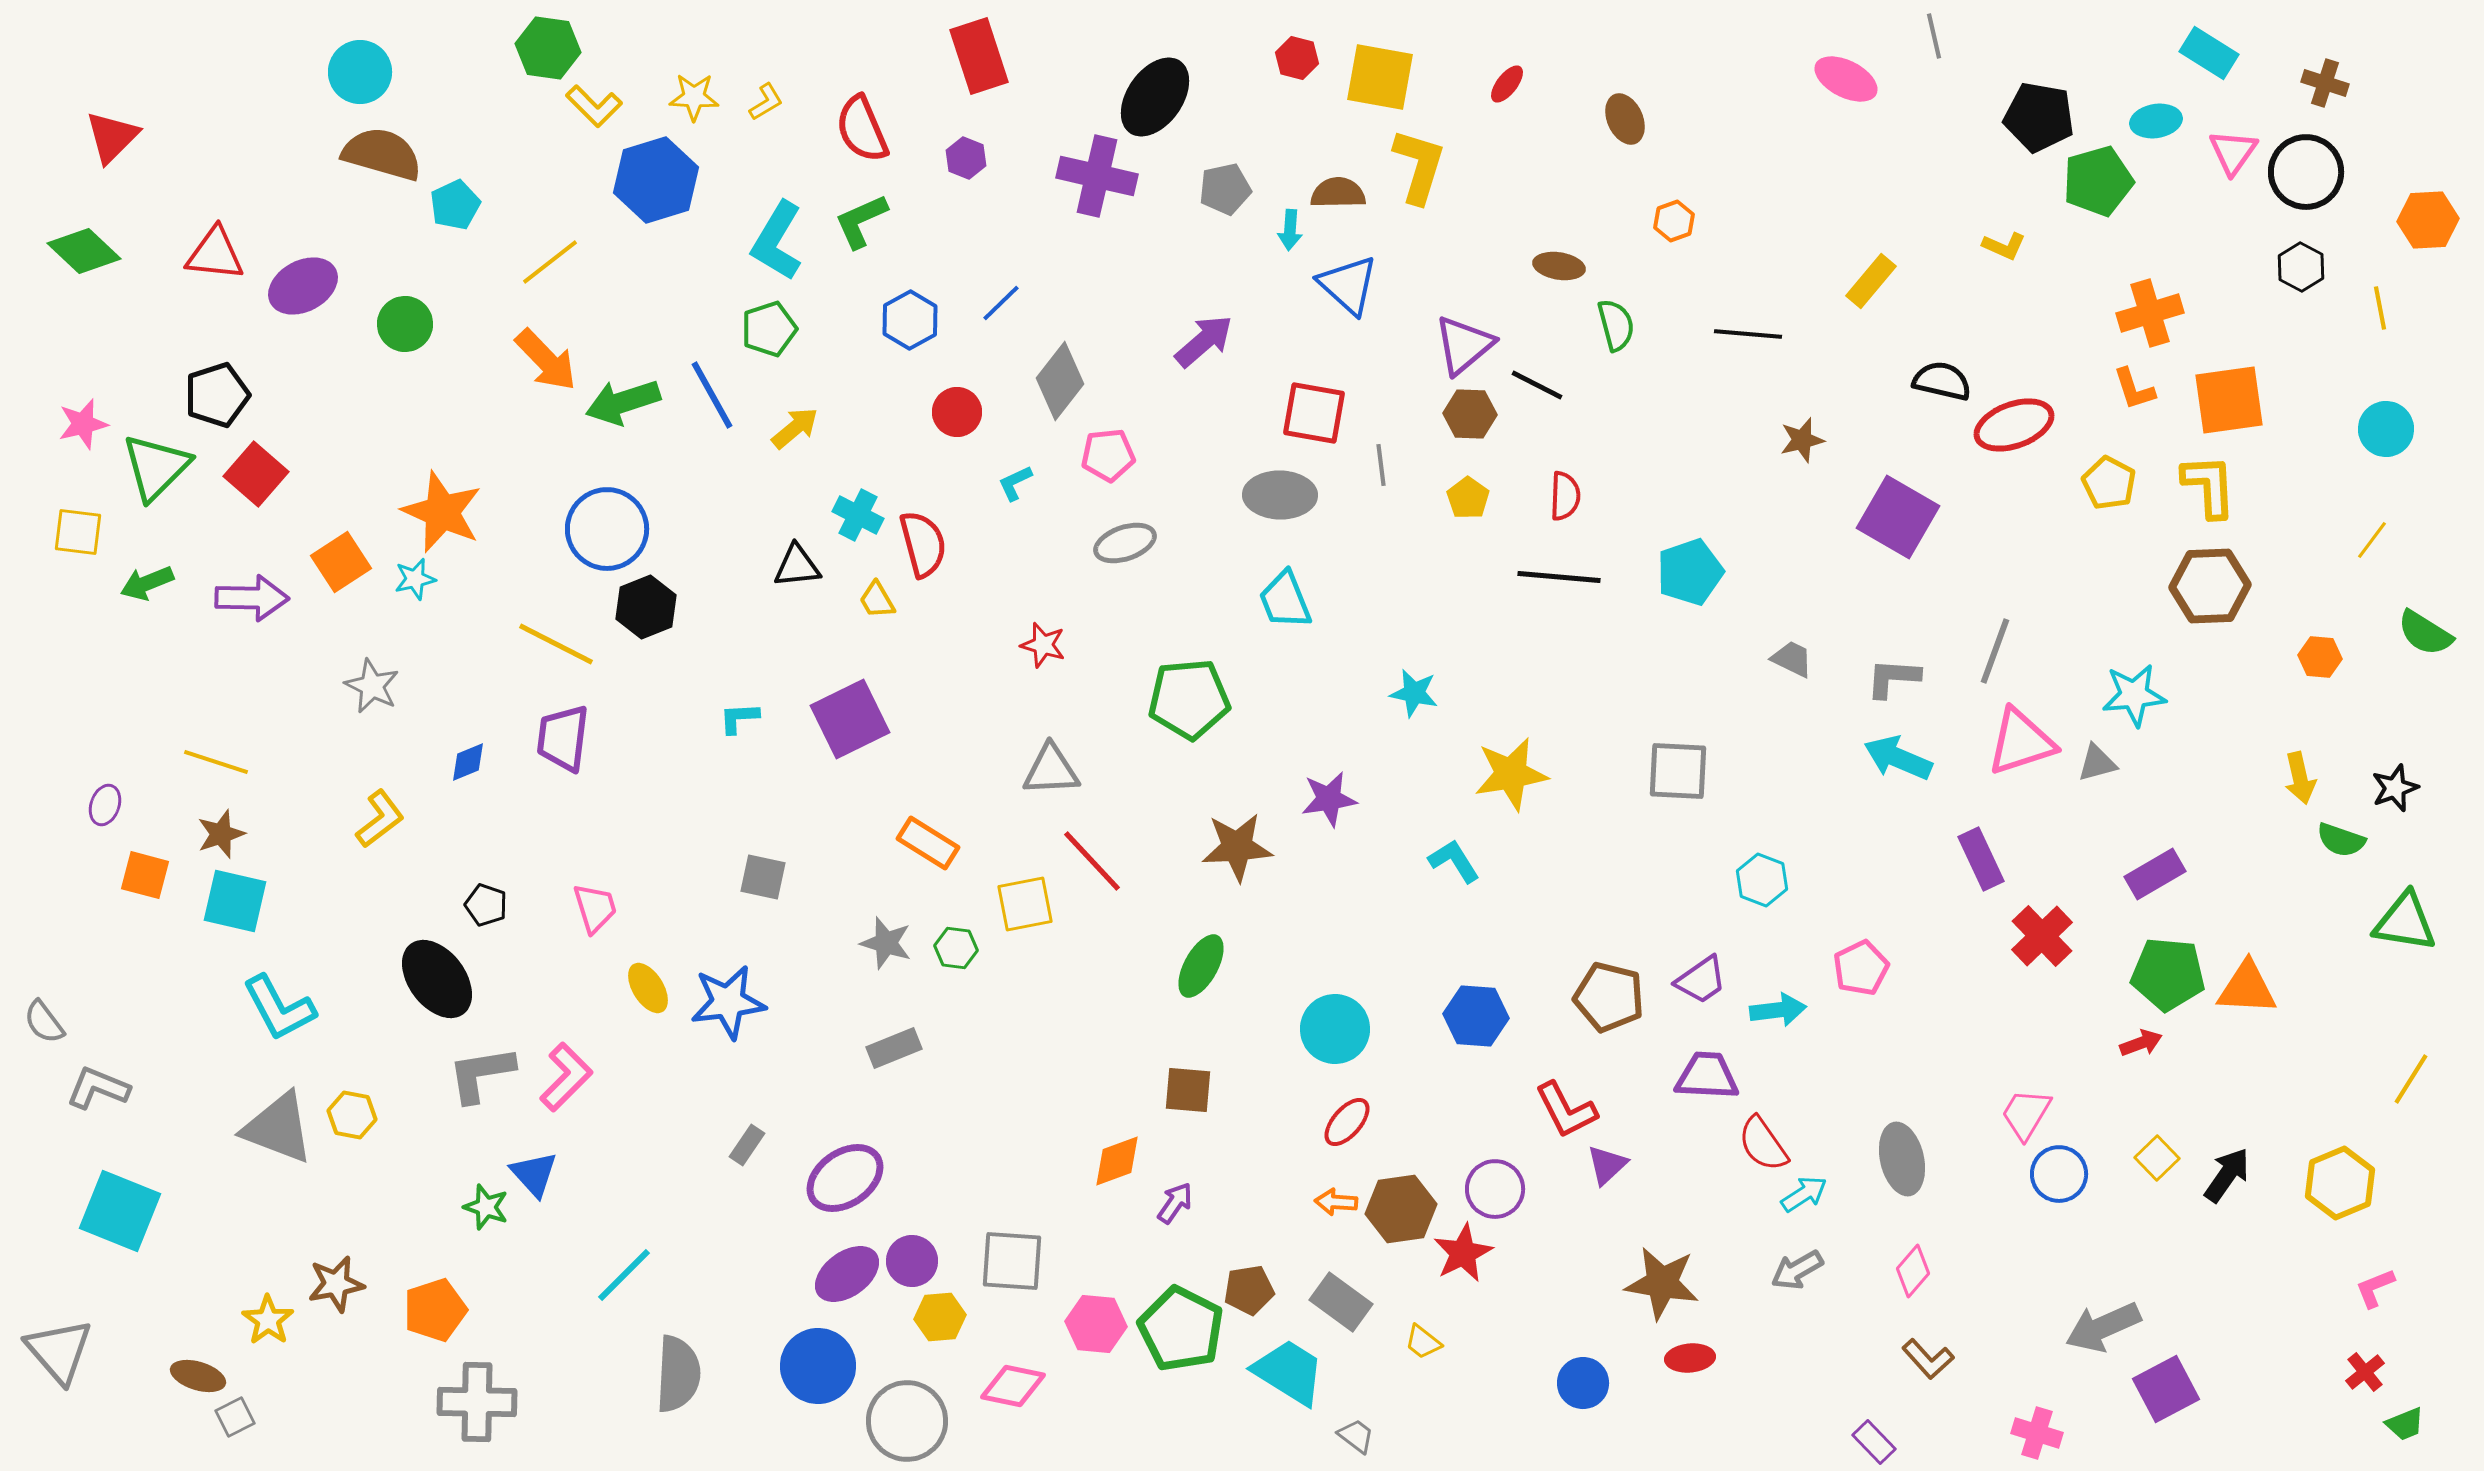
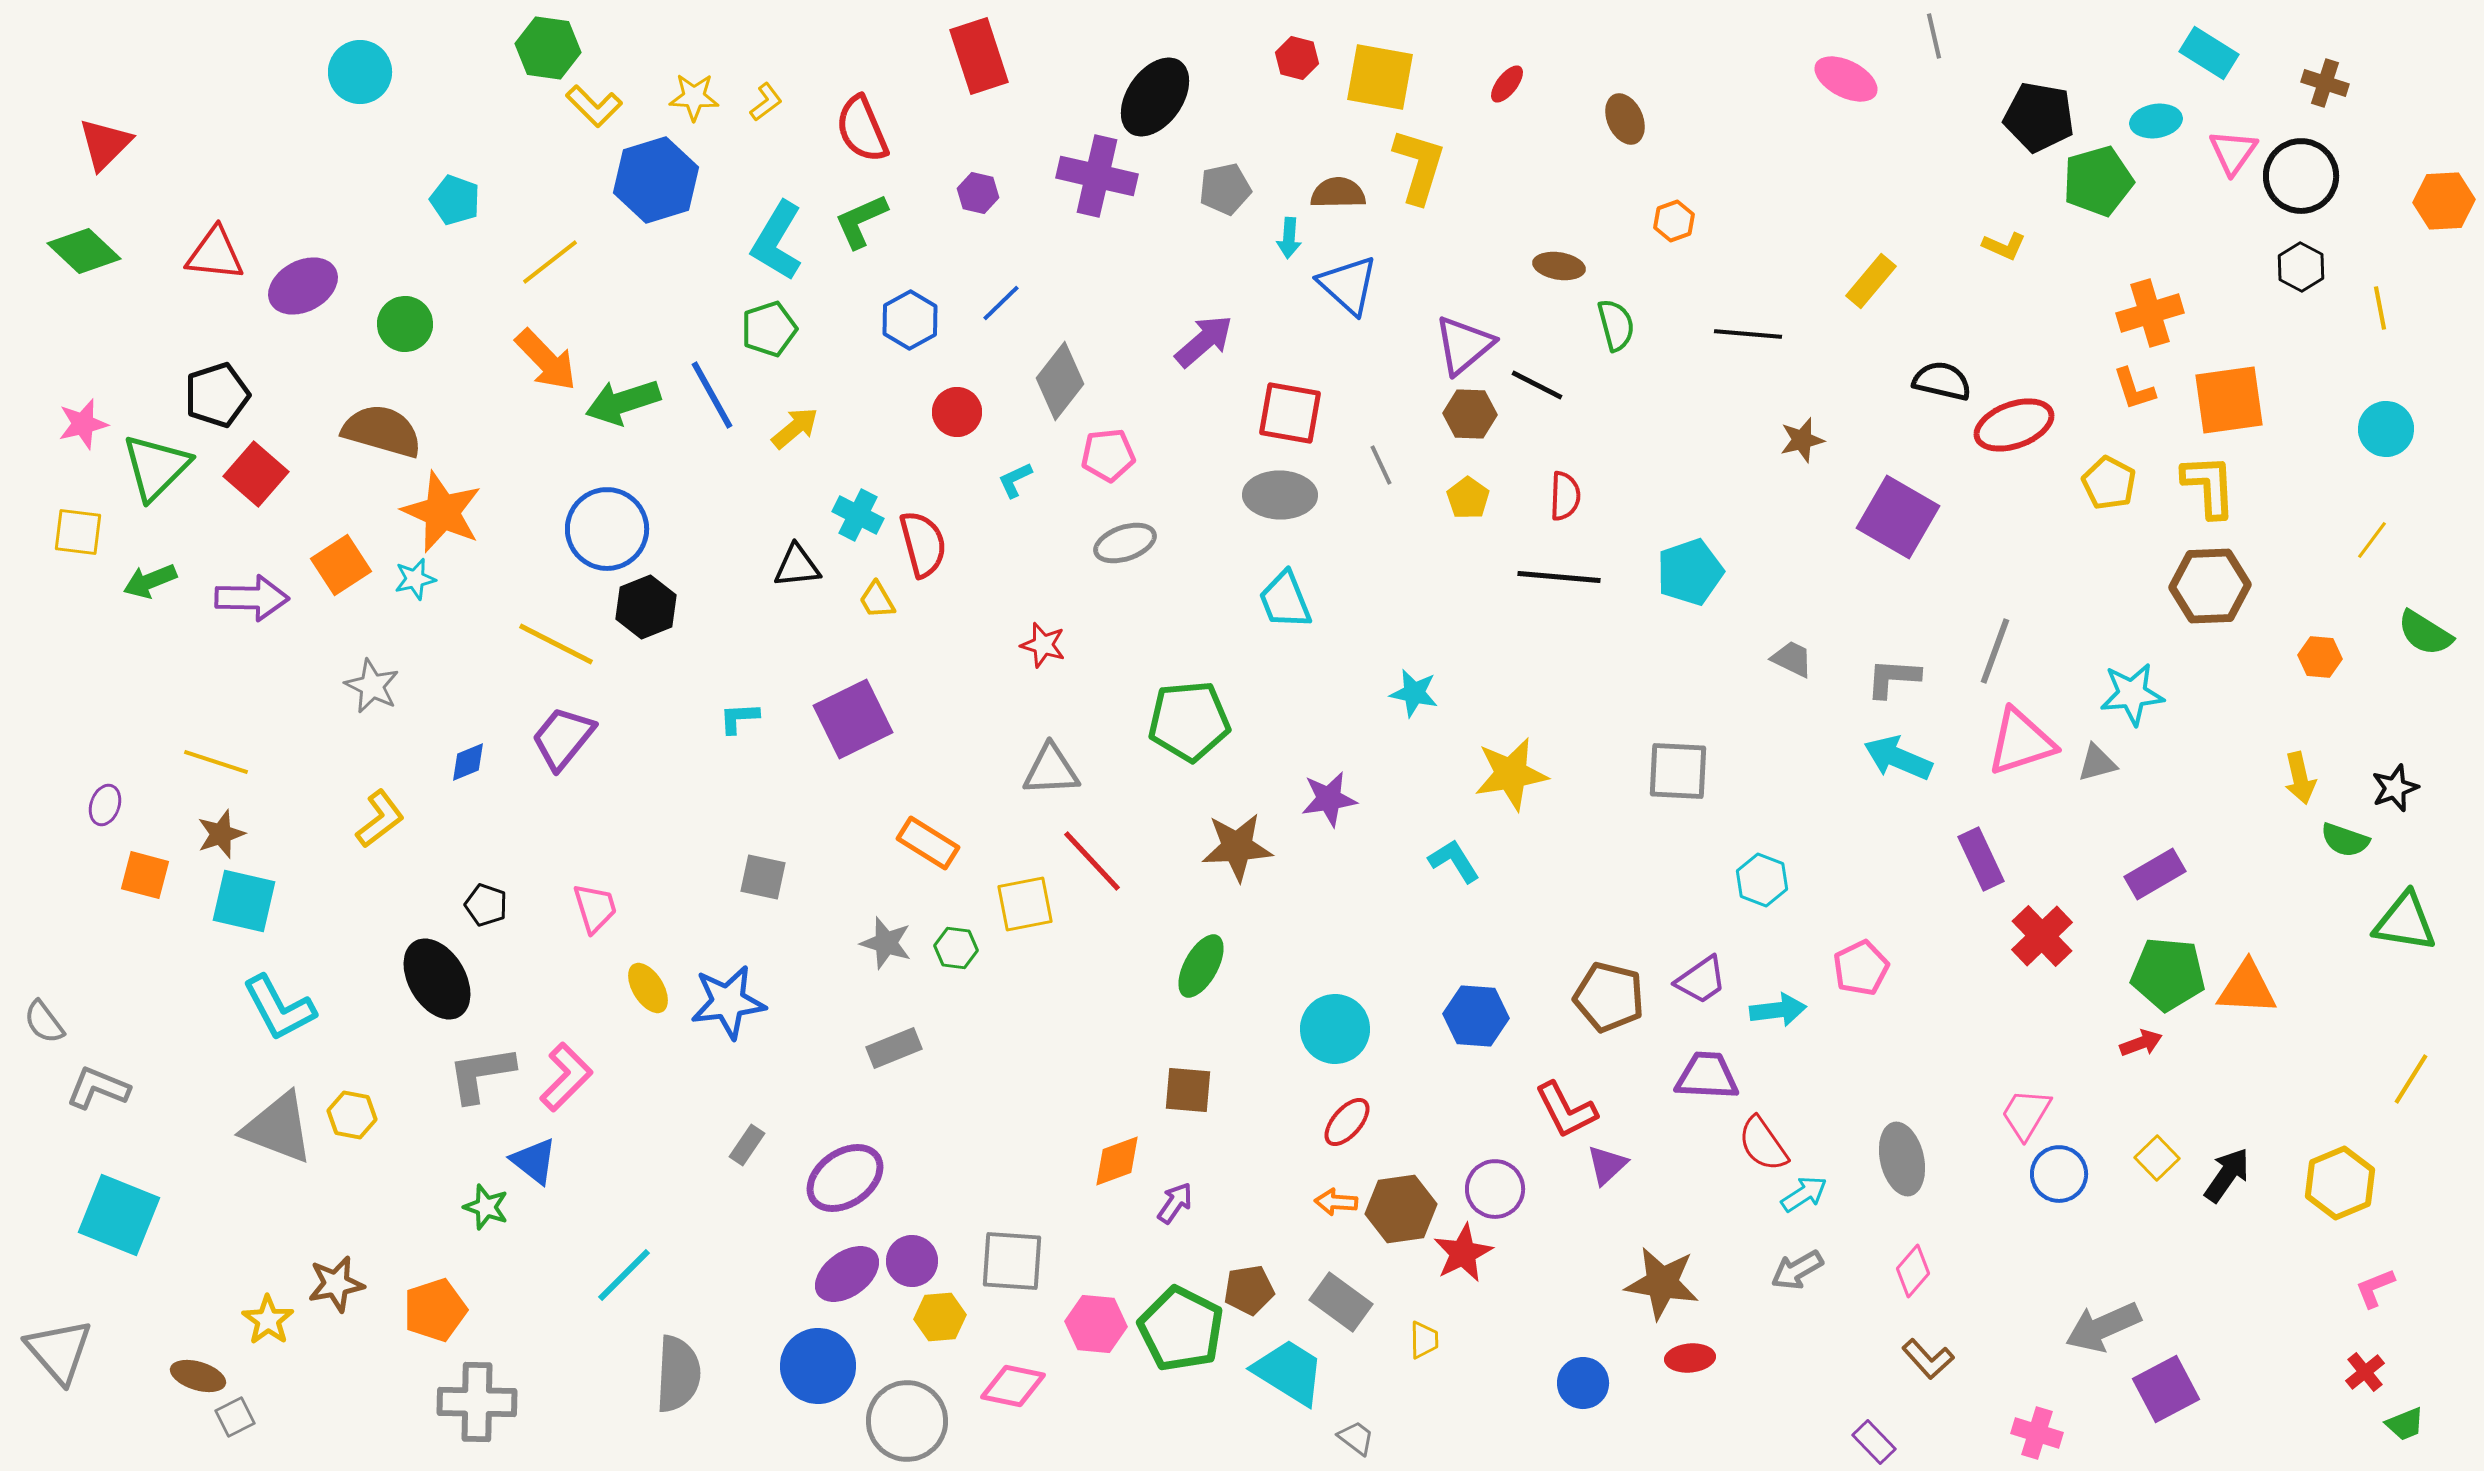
yellow L-shape at (766, 102): rotated 6 degrees counterclockwise
red triangle at (112, 137): moved 7 px left, 7 px down
brown semicircle at (382, 154): moved 277 px down
purple hexagon at (966, 158): moved 12 px right, 35 px down; rotated 9 degrees counterclockwise
black circle at (2306, 172): moved 5 px left, 4 px down
cyan pentagon at (455, 205): moved 5 px up; rotated 27 degrees counterclockwise
orange hexagon at (2428, 220): moved 16 px right, 19 px up
cyan arrow at (1290, 230): moved 1 px left, 8 px down
red square at (1314, 413): moved 24 px left
gray line at (1381, 465): rotated 18 degrees counterclockwise
cyan L-shape at (1015, 483): moved 3 px up
orange square at (341, 562): moved 3 px down
green arrow at (147, 583): moved 3 px right, 2 px up
cyan star at (2134, 695): moved 2 px left, 1 px up
green pentagon at (1189, 699): moved 22 px down
purple square at (850, 719): moved 3 px right
purple trapezoid at (563, 738): rotated 32 degrees clockwise
green semicircle at (2341, 840): moved 4 px right
cyan square at (235, 901): moved 9 px right
black ellipse at (437, 979): rotated 6 degrees clockwise
blue triangle at (534, 1174): moved 13 px up; rotated 10 degrees counterclockwise
cyan square at (120, 1211): moved 1 px left, 4 px down
yellow trapezoid at (1423, 1342): moved 1 px right, 2 px up; rotated 129 degrees counterclockwise
gray trapezoid at (1356, 1436): moved 2 px down
